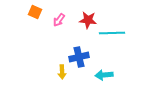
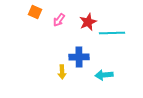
red star: moved 2 px down; rotated 30 degrees counterclockwise
blue cross: rotated 12 degrees clockwise
